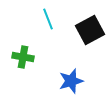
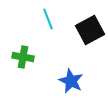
blue star: rotated 30 degrees counterclockwise
